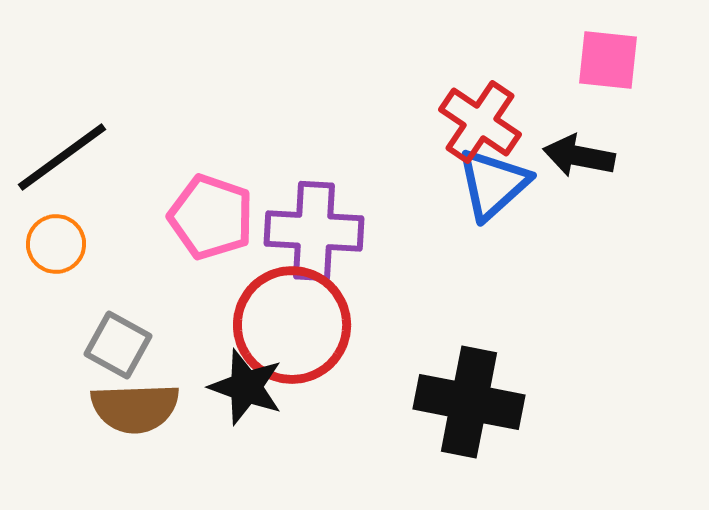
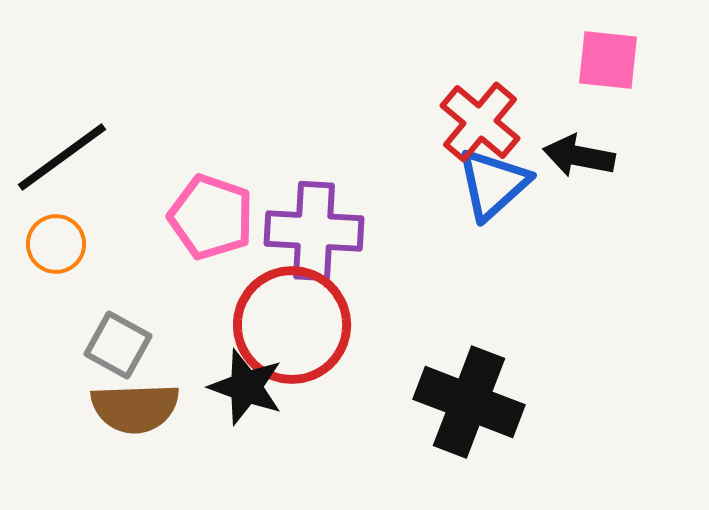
red cross: rotated 6 degrees clockwise
black cross: rotated 10 degrees clockwise
